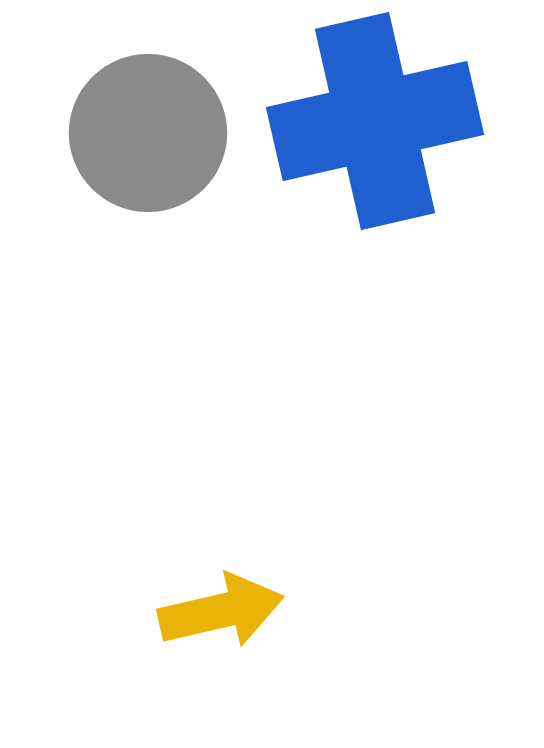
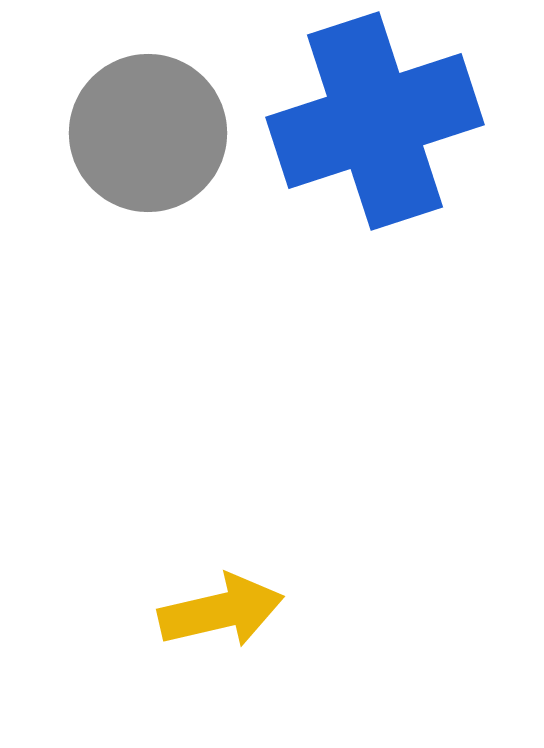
blue cross: rotated 5 degrees counterclockwise
